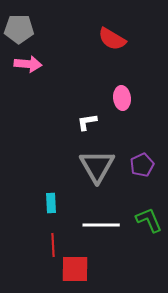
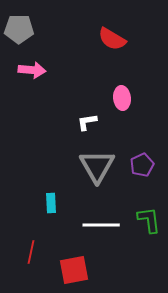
pink arrow: moved 4 px right, 6 px down
green L-shape: rotated 16 degrees clockwise
red line: moved 22 px left, 7 px down; rotated 15 degrees clockwise
red square: moved 1 px left, 1 px down; rotated 12 degrees counterclockwise
